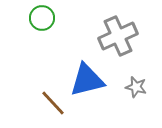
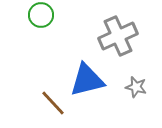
green circle: moved 1 px left, 3 px up
